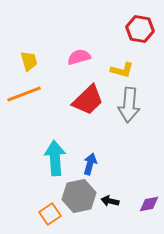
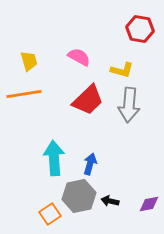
pink semicircle: rotated 45 degrees clockwise
orange line: rotated 12 degrees clockwise
cyan arrow: moved 1 px left
